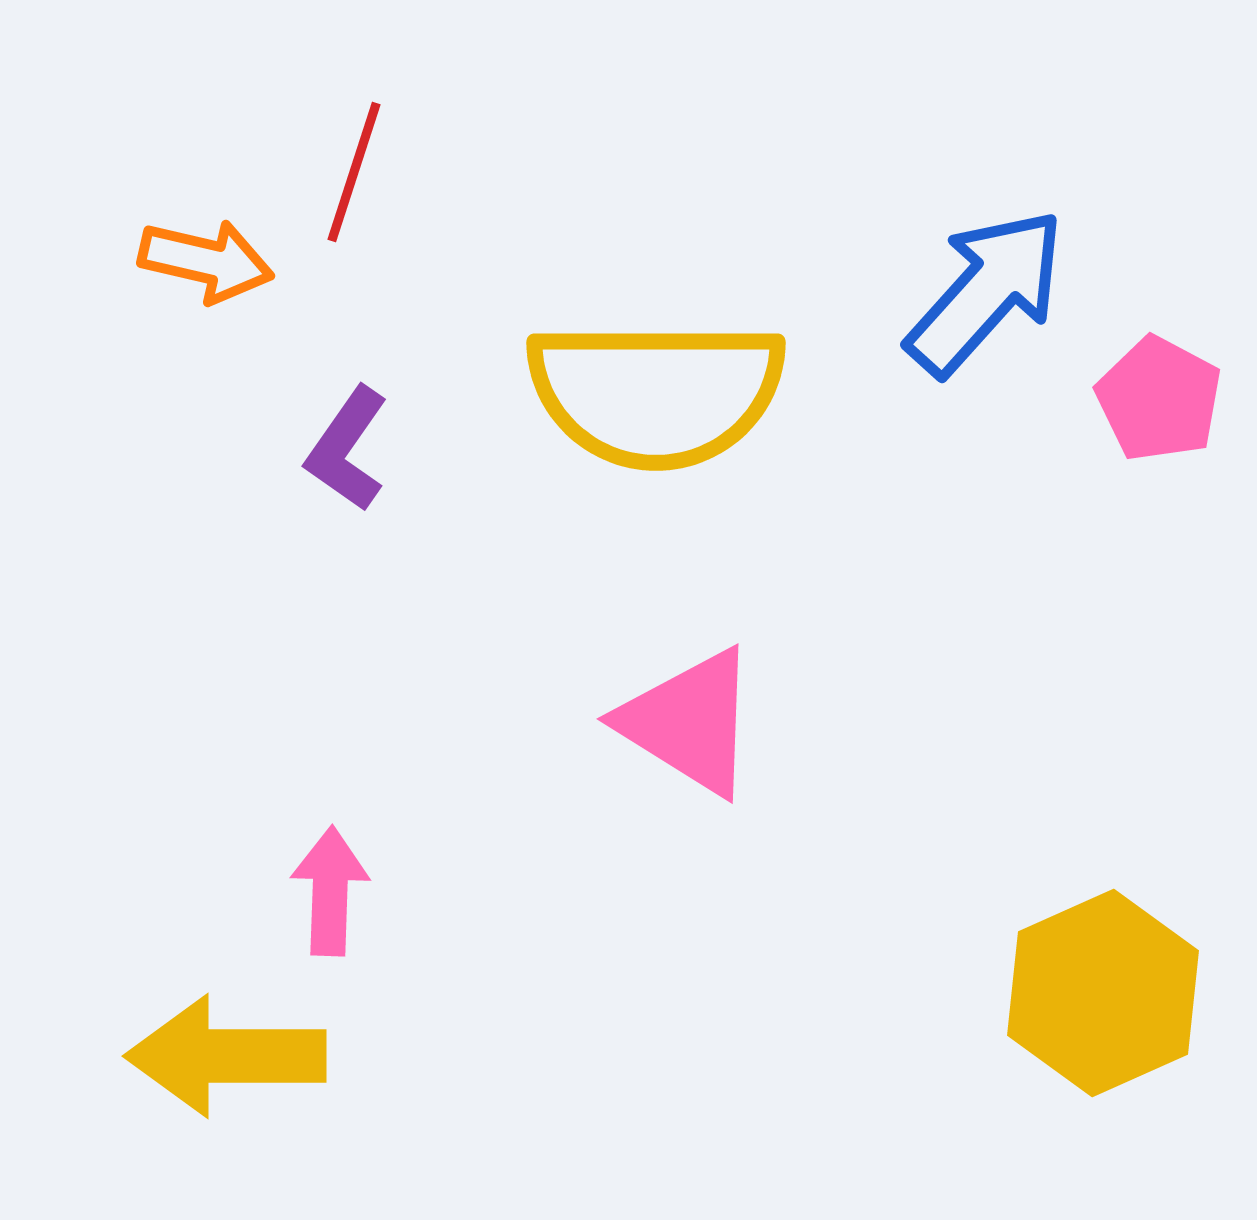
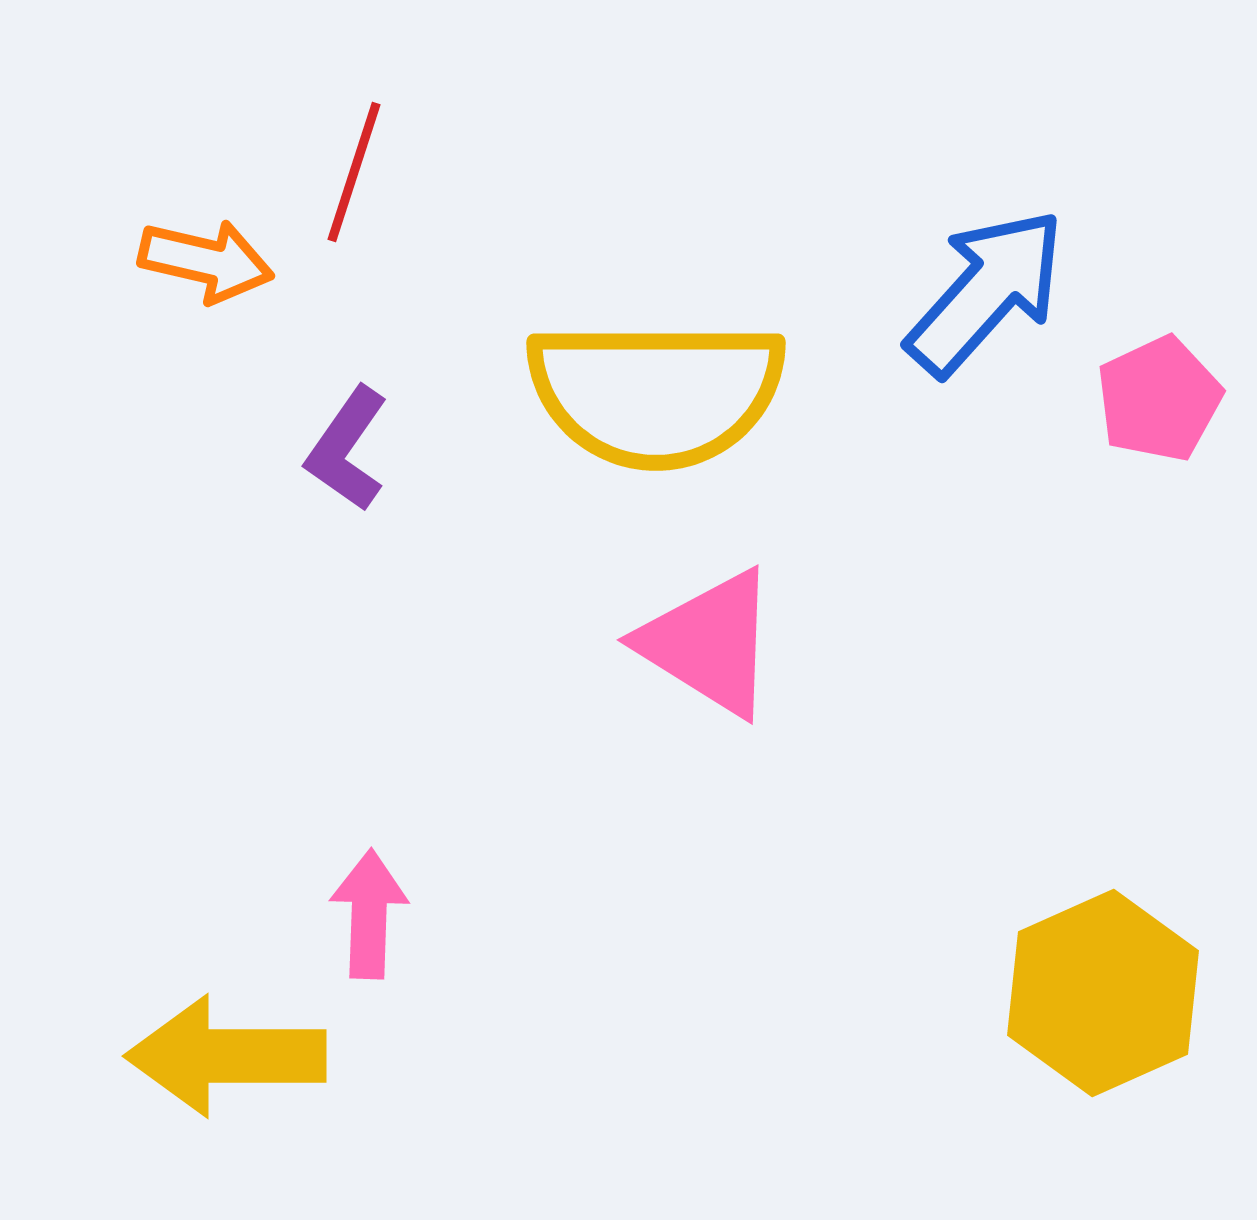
pink pentagon: rotated 19 degrees clockwise
pink triangle: moved 20 px right, 79 px up
pink arrow: moved 39 px right, 23 px down
